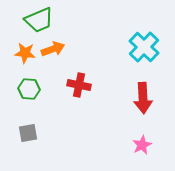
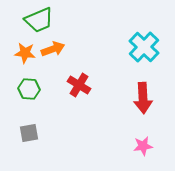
red cross: rotated 20 degrees clockwise
gray square: moved 1 px right
pink star: moved 1 px right, 1 px down; rotated 18 degrees clockwise
